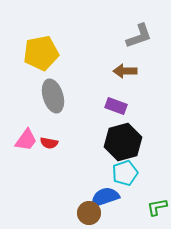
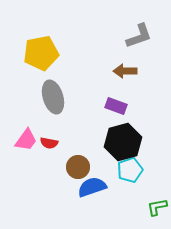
gray ellipse: moved 1 px down
cyan pentagon: moved 5 px right, 3 px up
blue semicircle: moved 13 px left, 10 px up
brown circle: moved 11 px left, 46 px up
